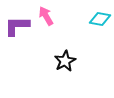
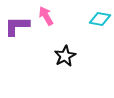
black star: moved 5 px up
